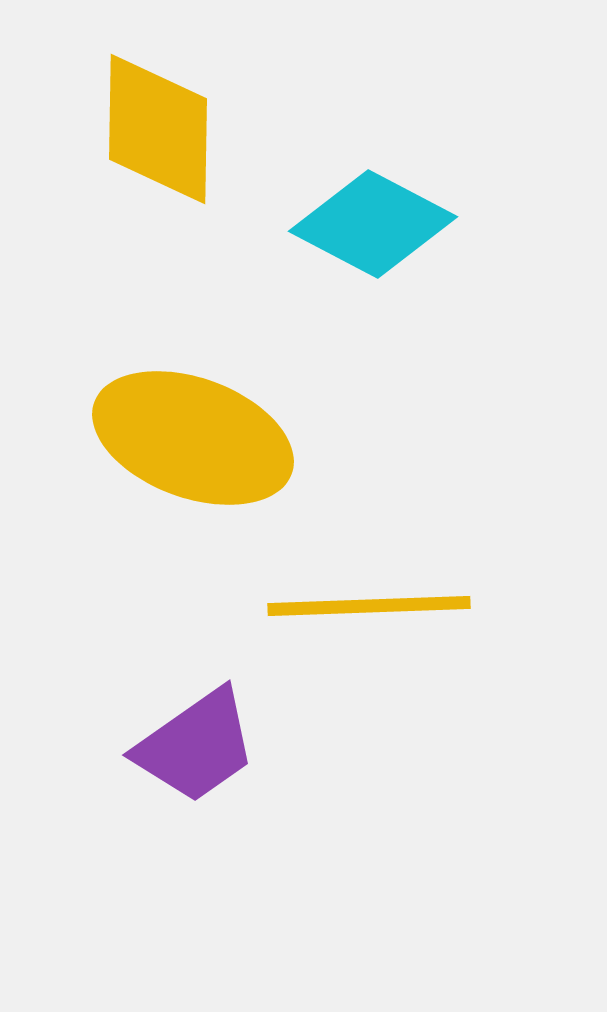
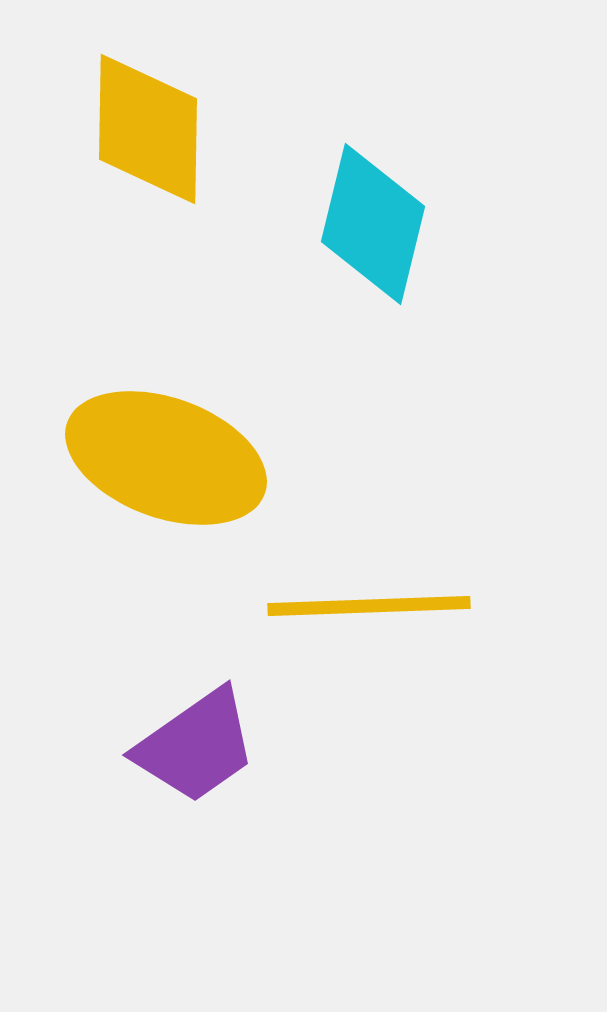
yellow diamond: moved 10 px left
cyan diamond: rotated 76 degrees clockwise
yellow ellipse: moved 27 px left, 20 px down
